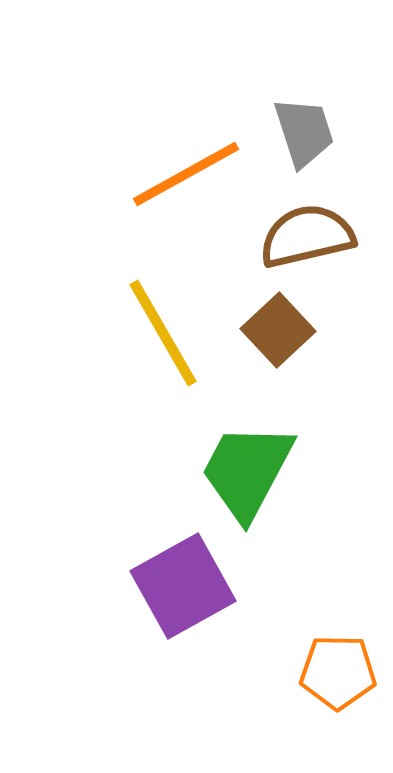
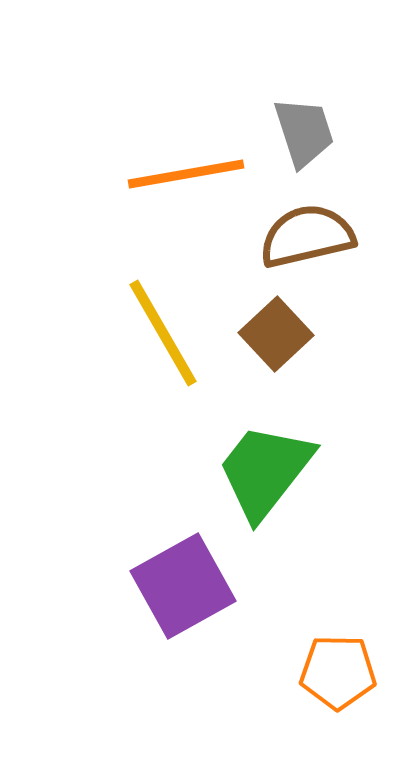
orange line: rotated 19 degrees clockwise
brown square: moved 2 px left, 4 px down
green trapezoid: moved 18 px right; rotated 10 degrees clockwise
